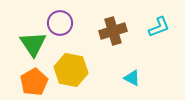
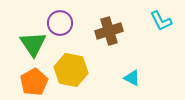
cyan L-shape: moved 2 px right, 6 px up; rotated 85 degrees clockwise
brown cross: moved 4 px left
